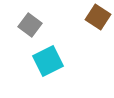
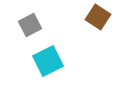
gray square: rotated 25 degrees clockwise
